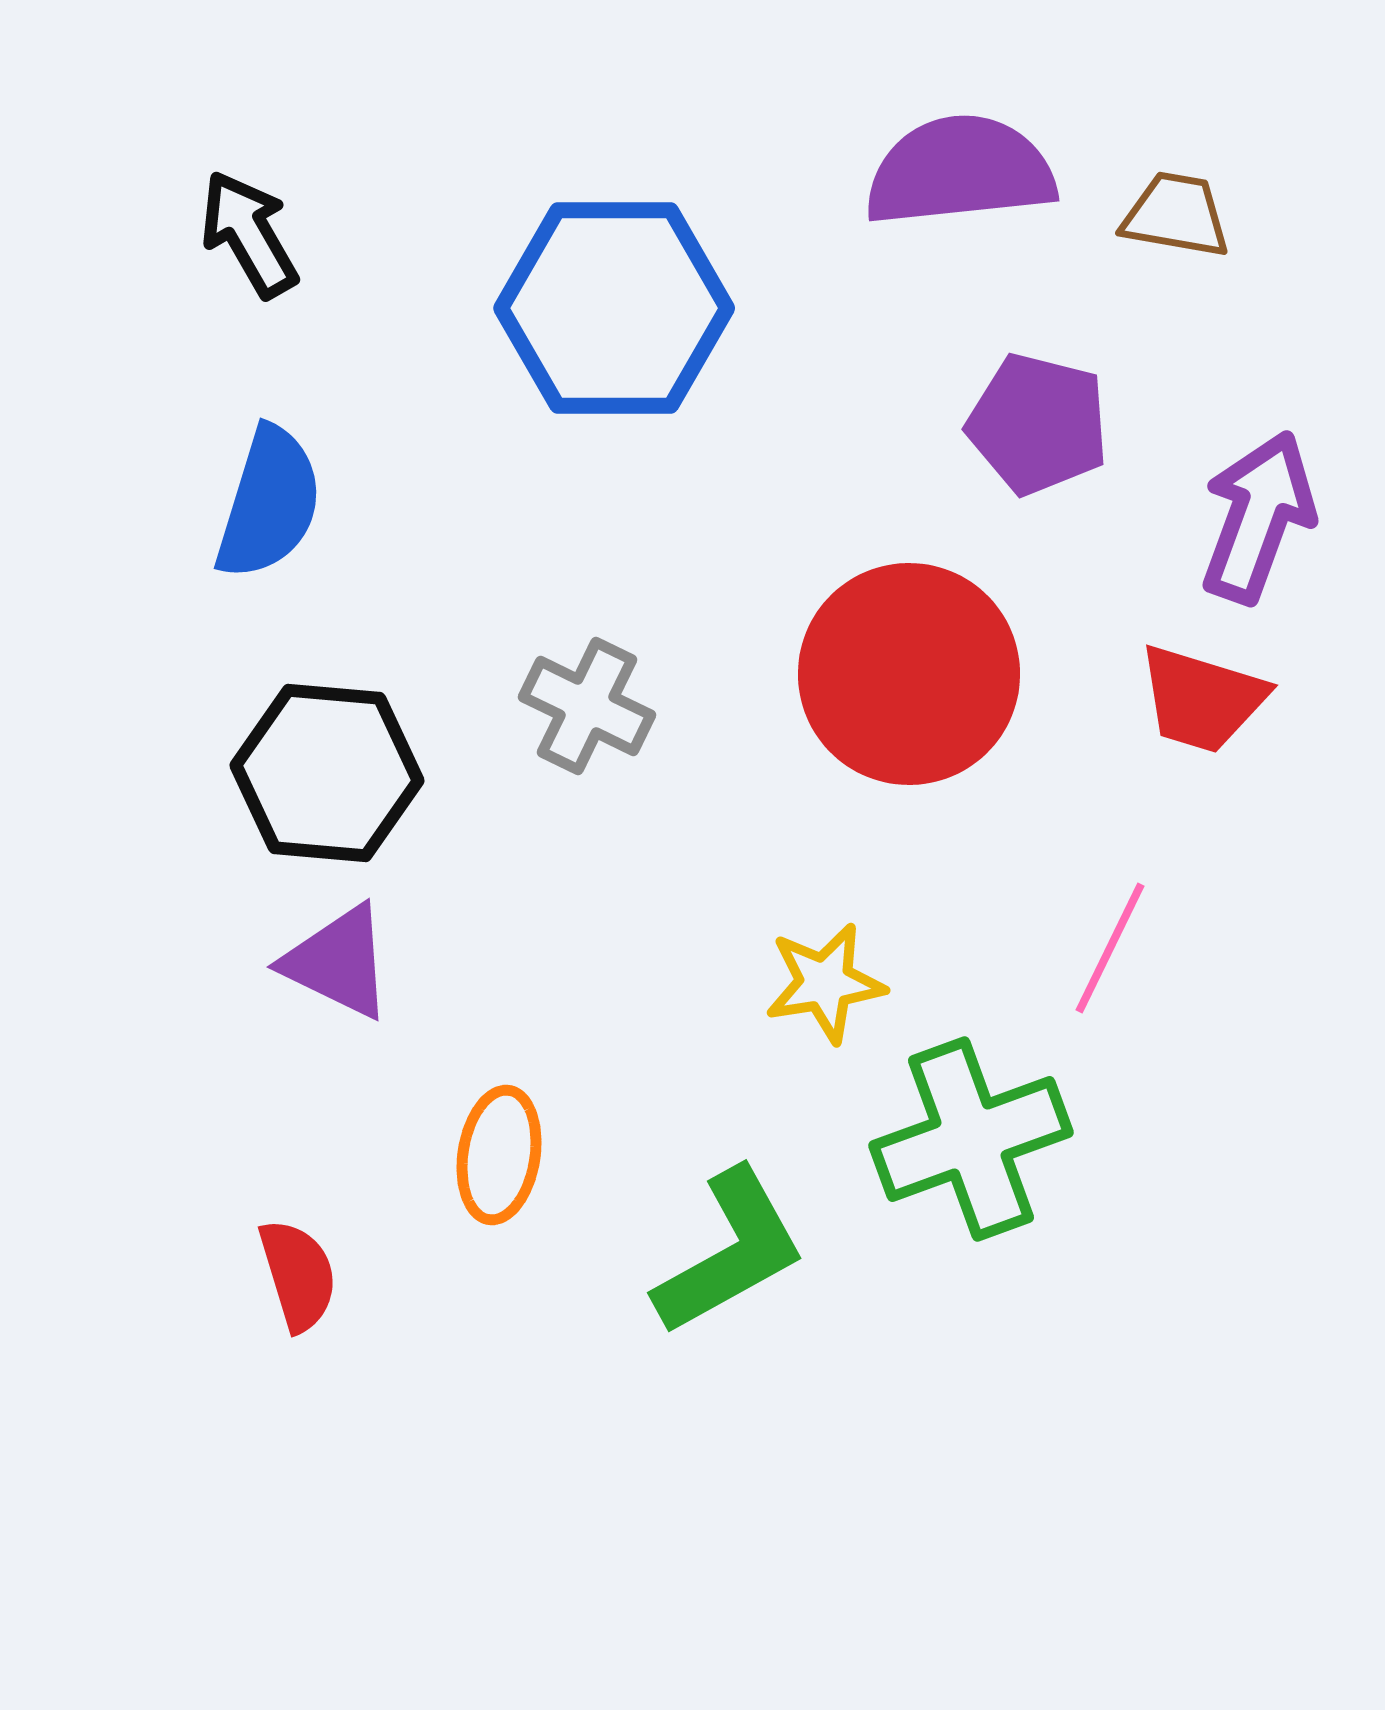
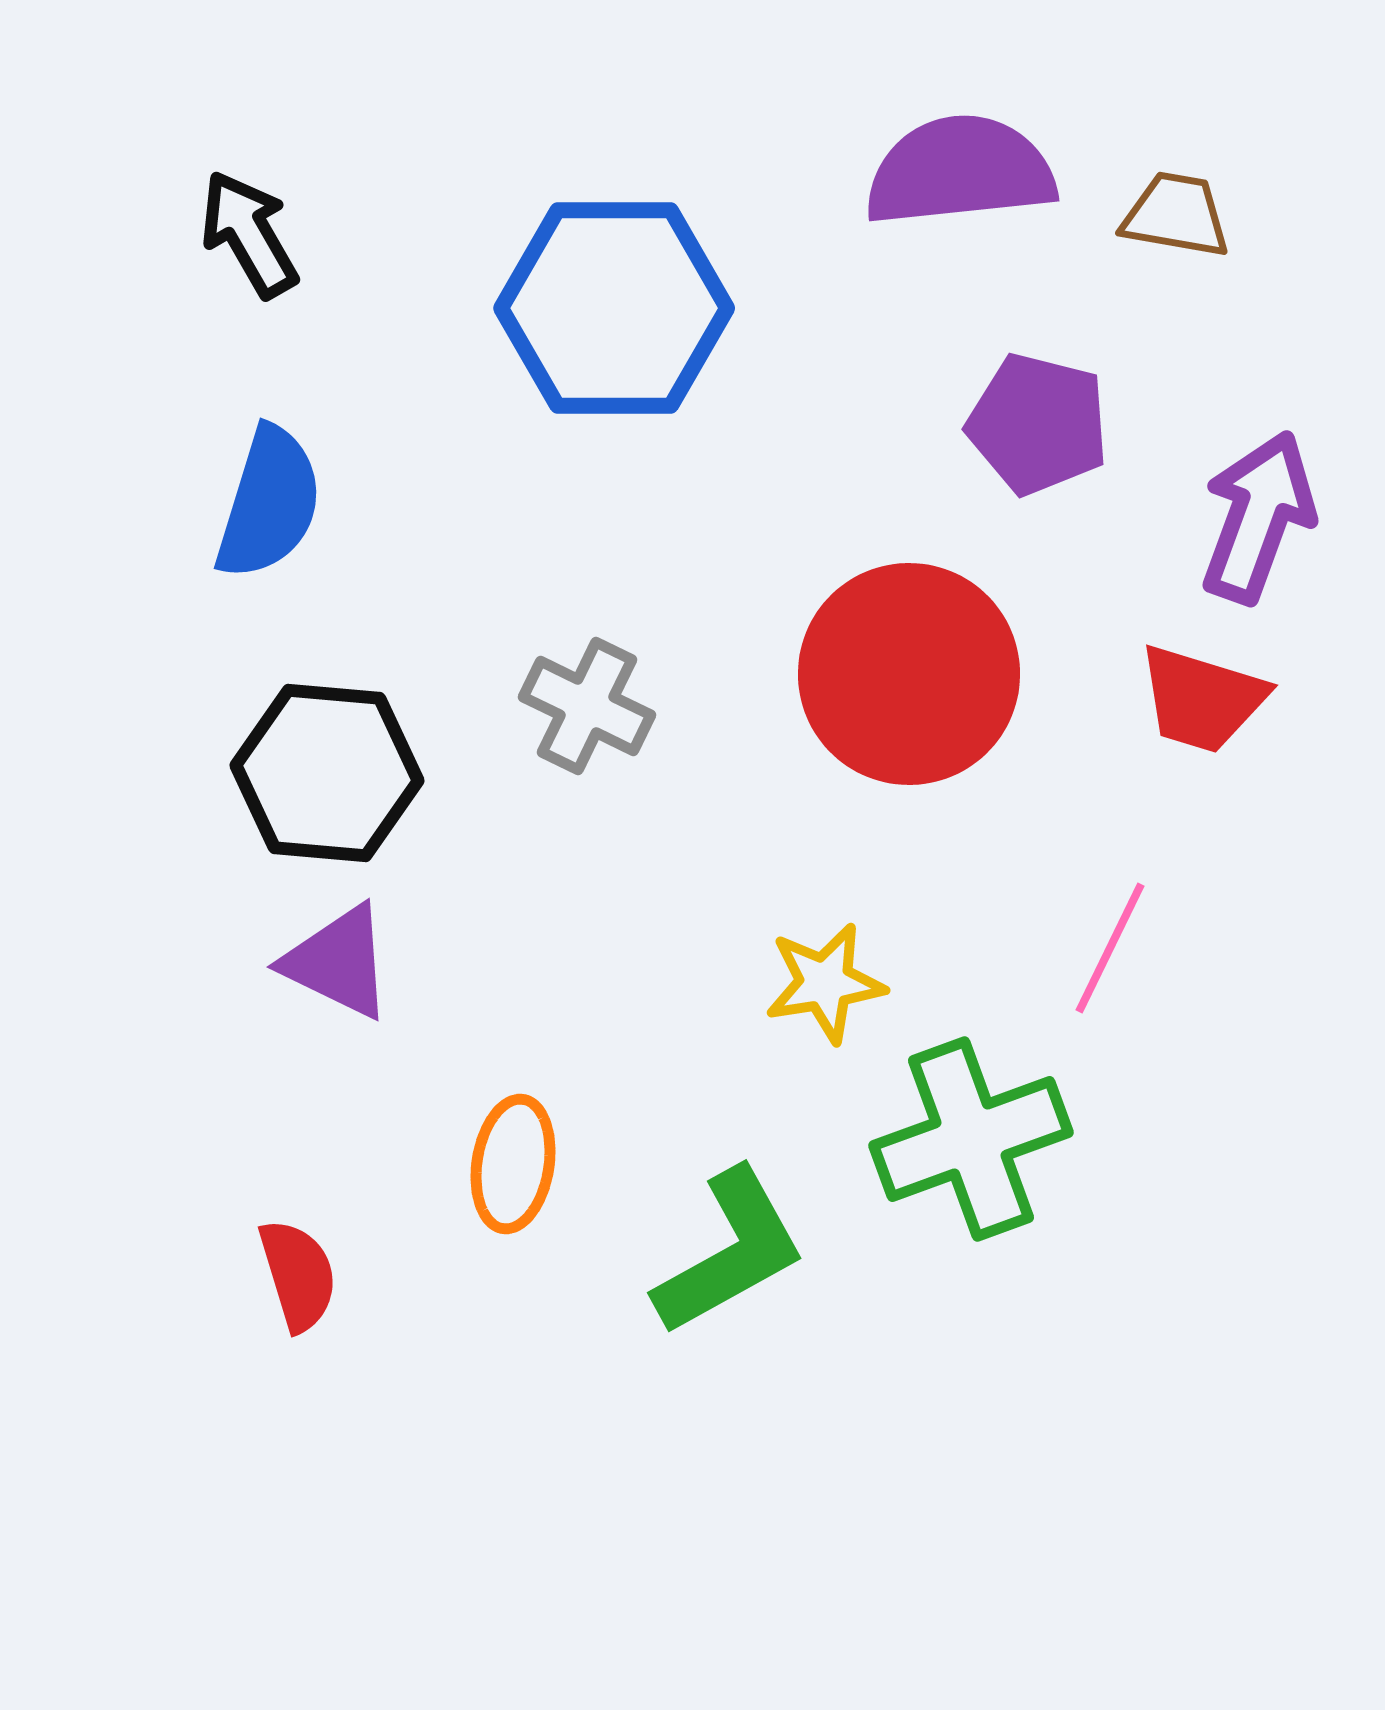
orange ellipse: moved 14 px right, 9 px down
